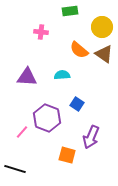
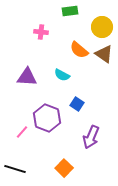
cyan semicircle: rotated 147 degrees counterclockwise
orange square: moved 3 px left, 13 px down; rotated 30 degrees clockwise
